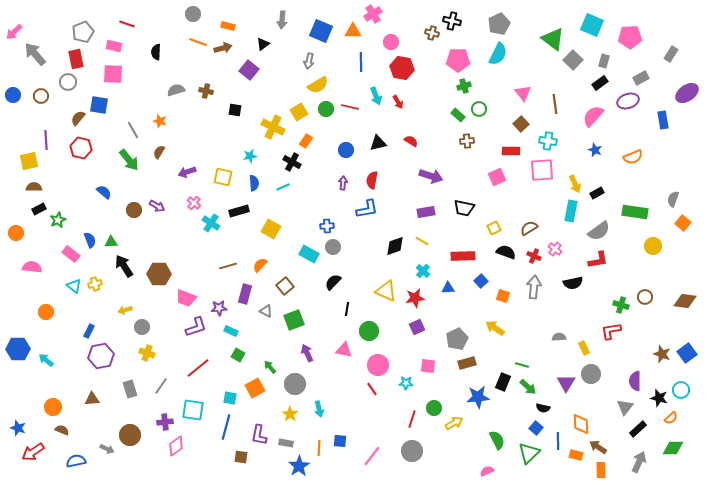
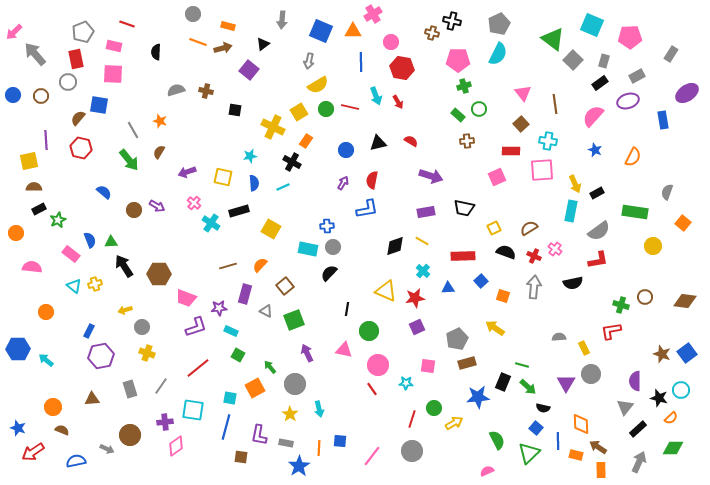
gray rectangle at (641, 78): moved 4 px left, 2 px up
orange semicircle at (633, 157): rotated 42 degrees counterclockwise
purple arrow at (343, 183): rotated 24 degrees clockwise
gray semicircle at (673, 199): moved 6 px left, 7 px up
cyan rectangle at (309, 254): moved 1 px left, 5 px up; rotated 18 degrees counterclockwise
black semicircle at (333, 282): moved 4 px left, 9 px up
